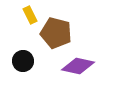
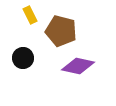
brown pentagon: moved 5 px right, 2 px up
black circle: moved 3 px up
